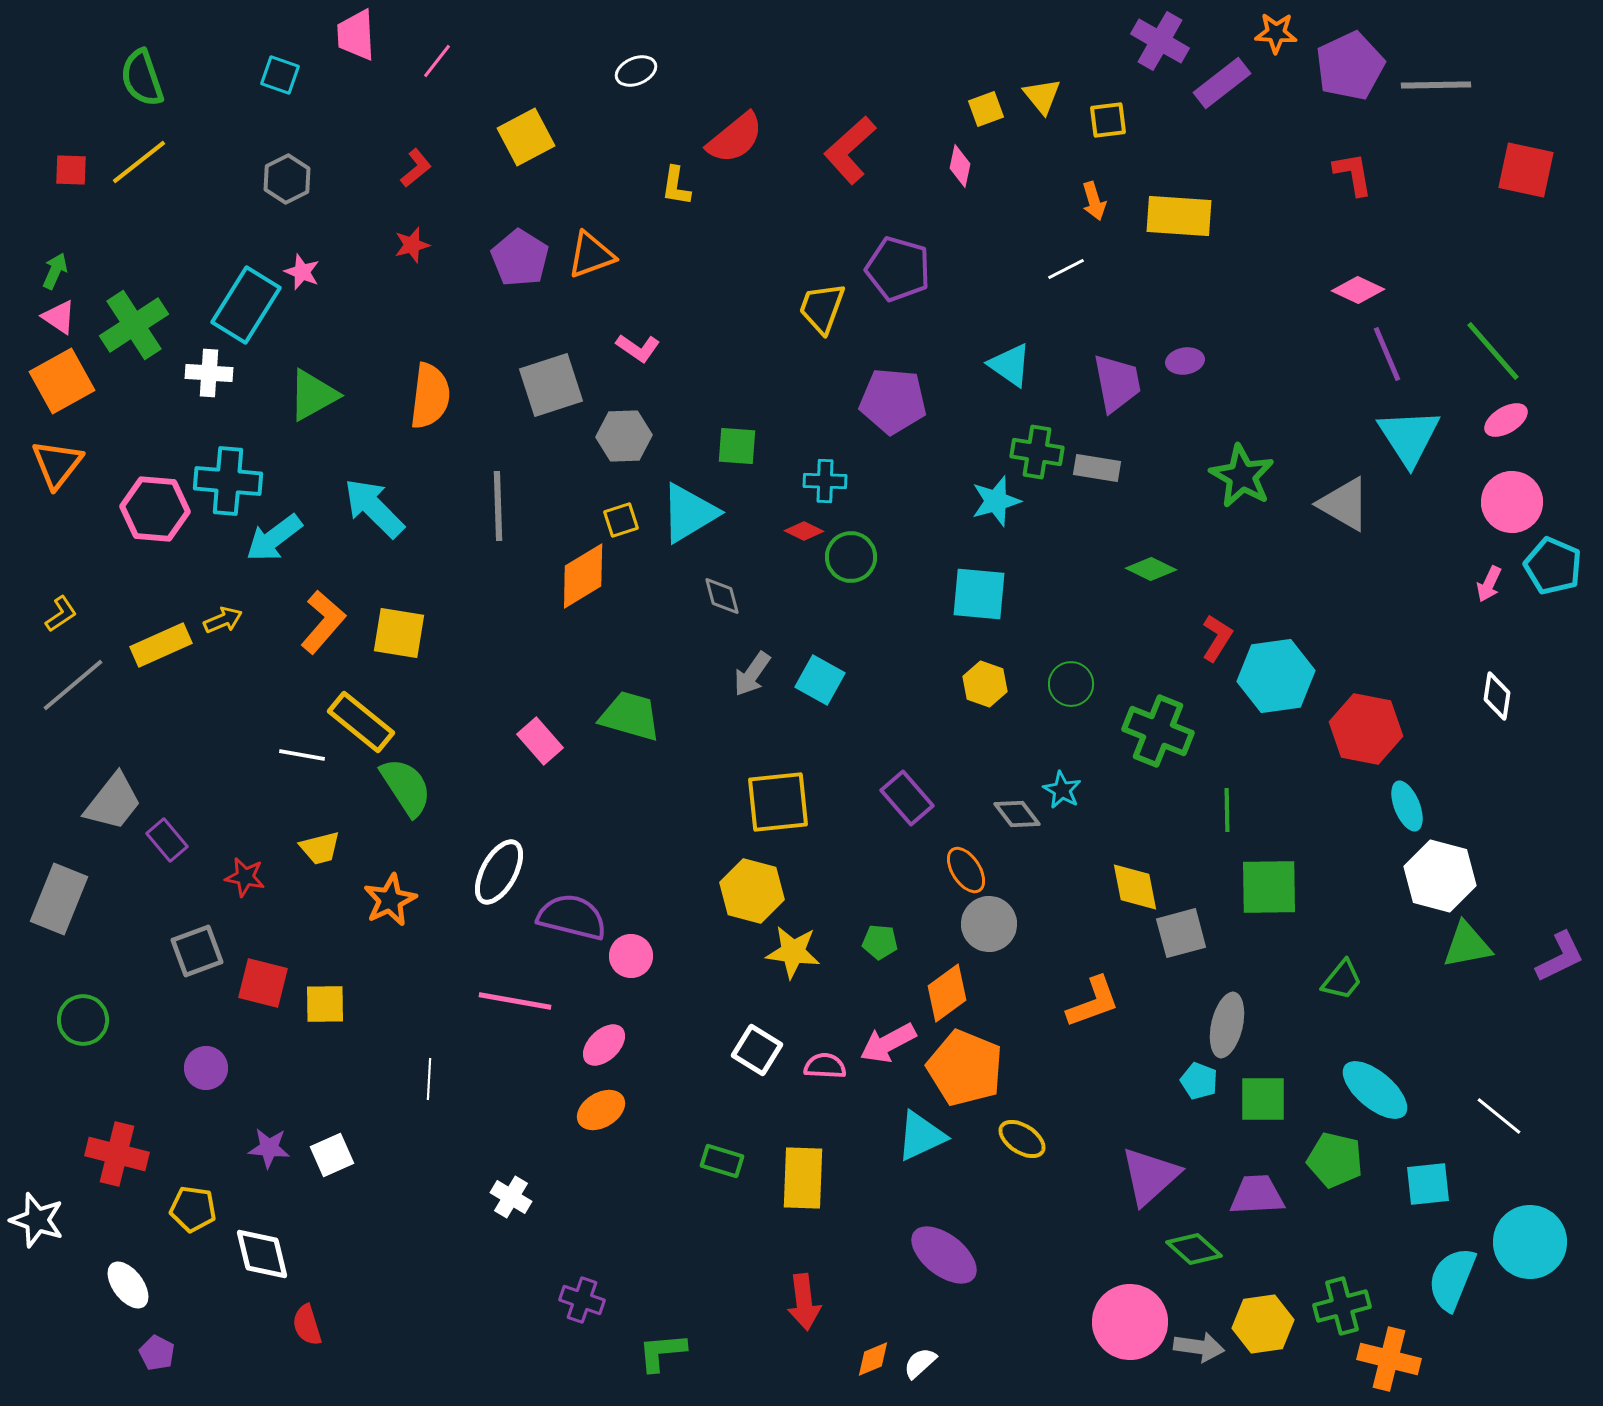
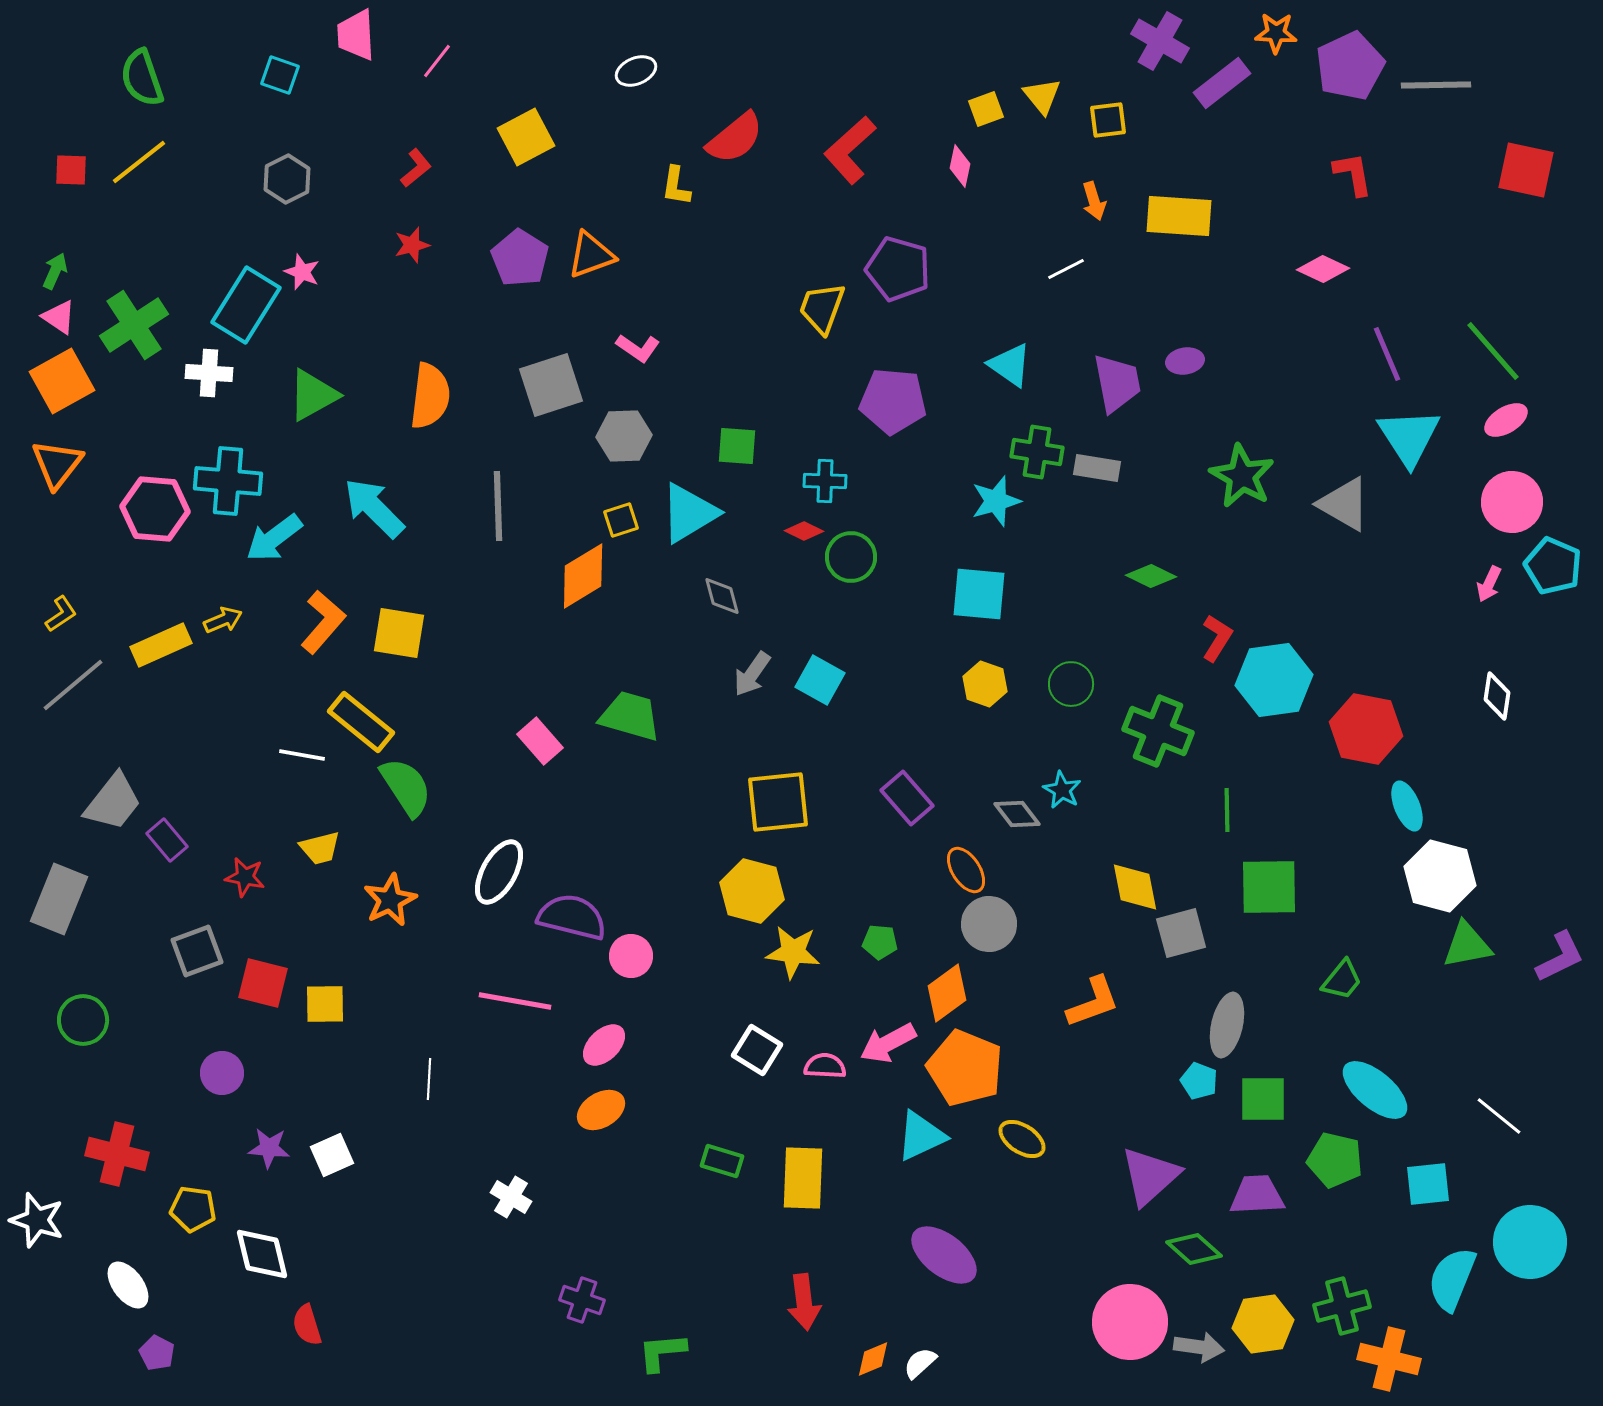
pink diamond at (1358, 290): moved 35 px left, 21 px up
green diamond at (1151, 569): moved 7 px down
cyan hexagon at (1276, 676): moved 2 px left, 4 px down
purple circle at (206, 1068): moved 16 px right, 5 px down
